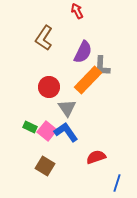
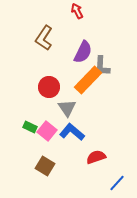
blue L-shape: moved 6 px right; rotated 15 degrees counterclockwise
blue line: rotated 24 degrees clockwise
